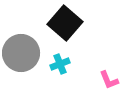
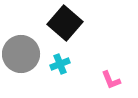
gray circle: moved 1 px down
pink L-shape: moved 2 px right
